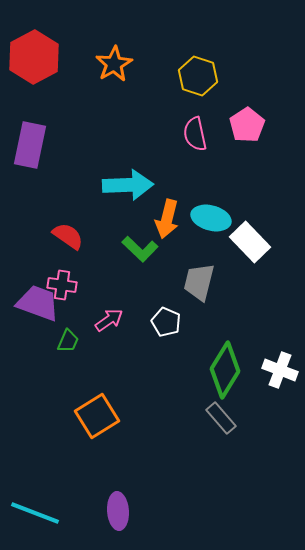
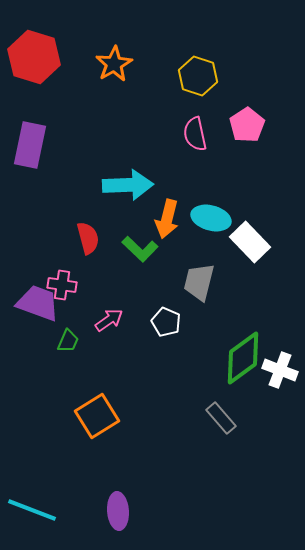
red hexagon: rotated 15 degrees counterclockwise
red semicircle: moved 20 px right, 2 px down; rotated 40 degrees clockwise
green diamond: moved 18 px right, 12 px up; rotated 22 degrees clockwise
cyan line: moved 3 px left, 3 px up
